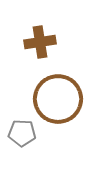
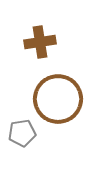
gray pentagon: rotated 12 degrees counterclockwise
